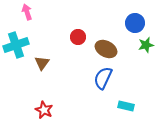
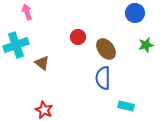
blue circle: moved 10 px up
brown ellipse: rotated 25 degrees clockwise
brown triangle: rotated 28 degrees counterclockwise
blue semicircle: rotated 25 degrees counterclockwise
